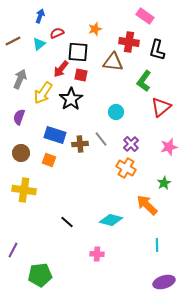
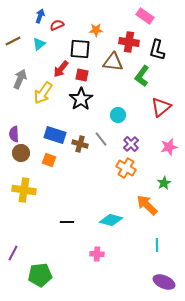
orange star: moved 1 px right, 1 px down; rotated 16 degrees clockwise
red semicircle: moved 8 px up
black square: moved 2 px right, 3 px up
red square: moved 1 px right
green L-shape: moved 2 px left, 5 px up
black star: moved 10 px right
cyan circle: moved 2 px right, 3 px down
purple semicircle: moved 5 px left, 17 px down; rotated 21 degrees counterclockwise
brown cross: rotated 21 degrees clockwise
black line: rotated 40 degrees counterclockwise
purple line: moved 3 px down
purple ellipse: rotated 40 degrees clockwise
